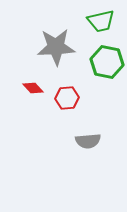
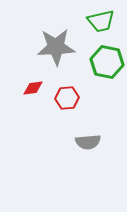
red diamond: rotated 55 degrees counterclockwise
gray semicircle: moved 1 px down
